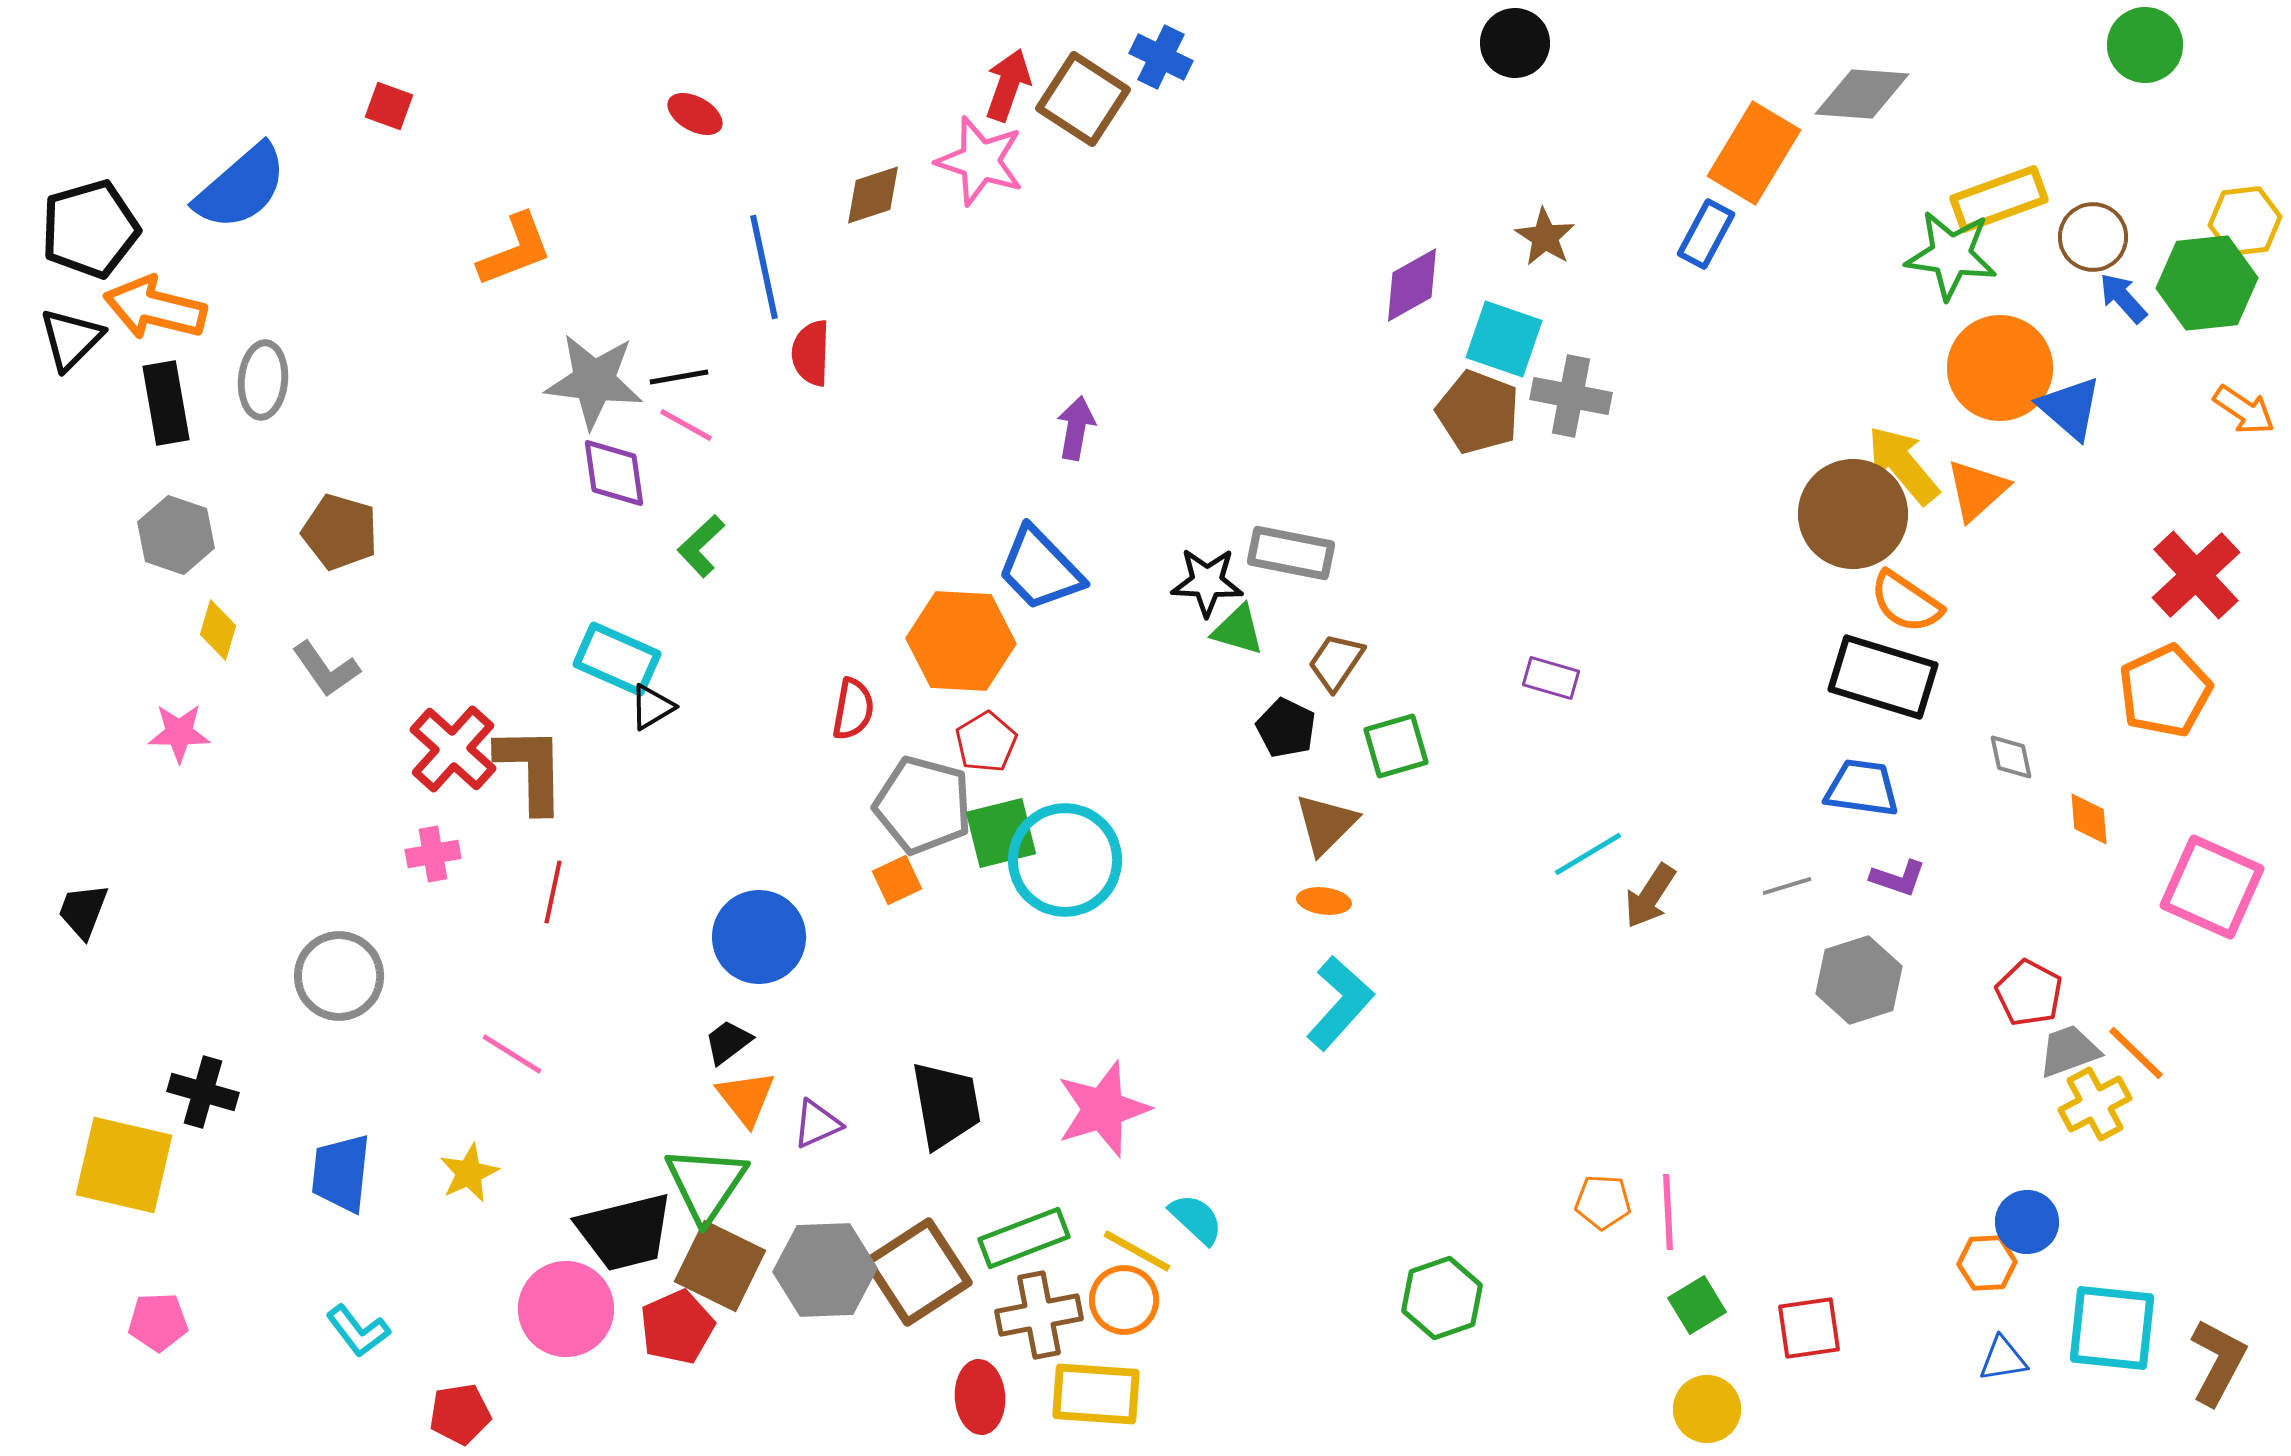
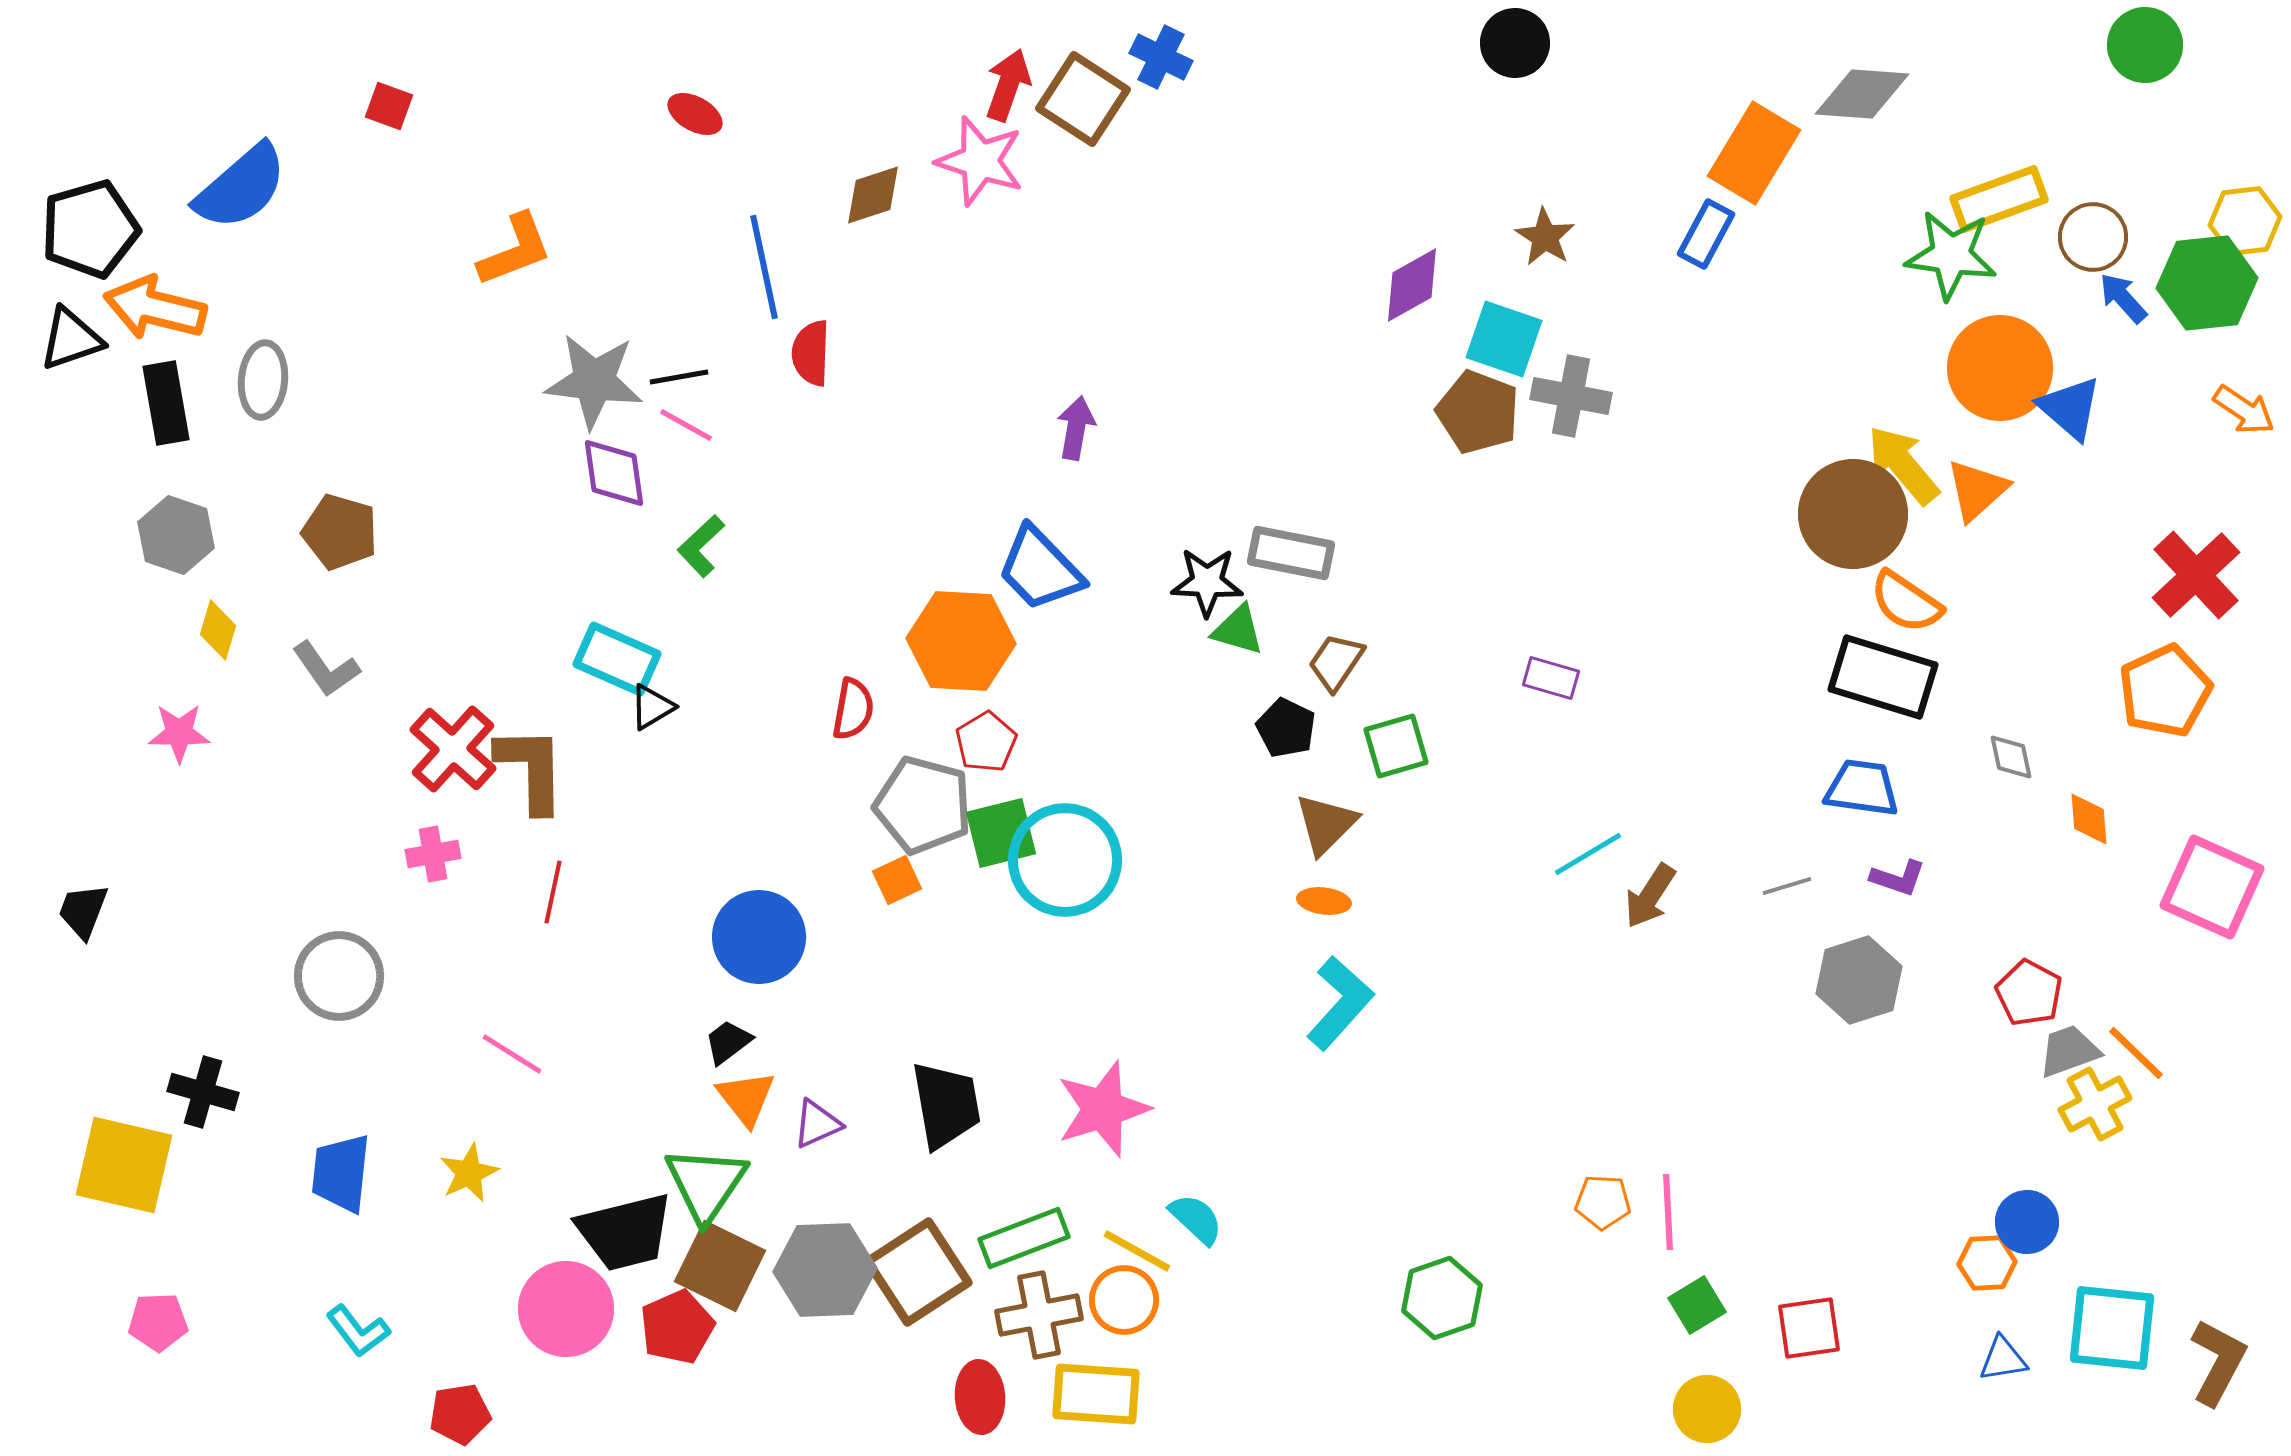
black triangle at (71, 339): rotated 26 degrees clockwise
